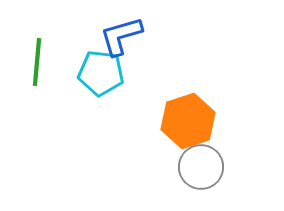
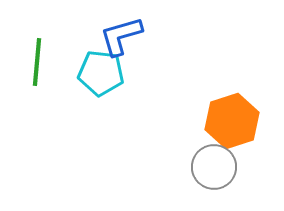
orange hexagon: moved 44 px right
gray circle: moved 13 px right
